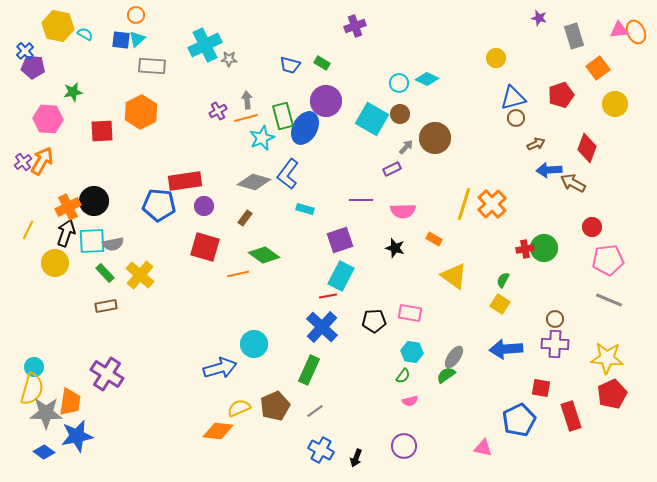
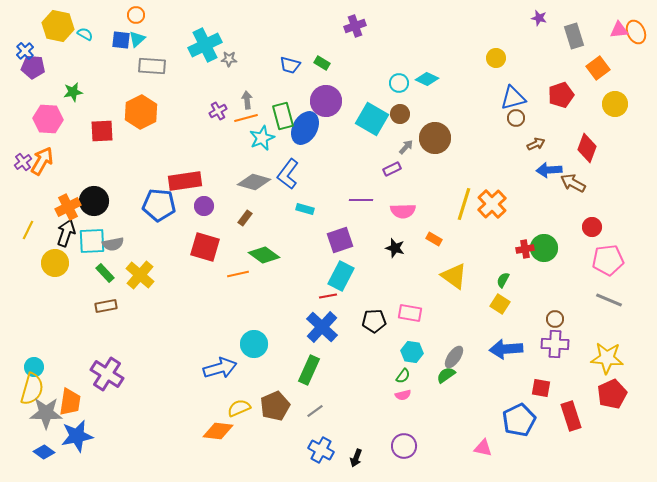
pink semicircle at (410, 401): moved 7 px left, 6 px up
